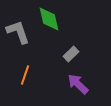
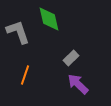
gray rectangle: moved 4 px down
